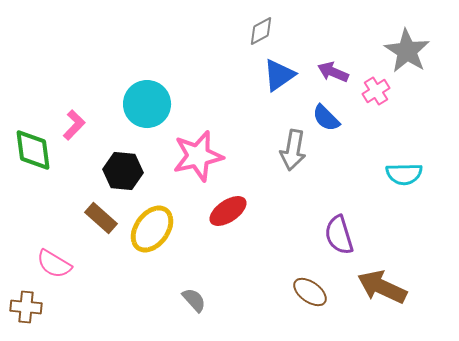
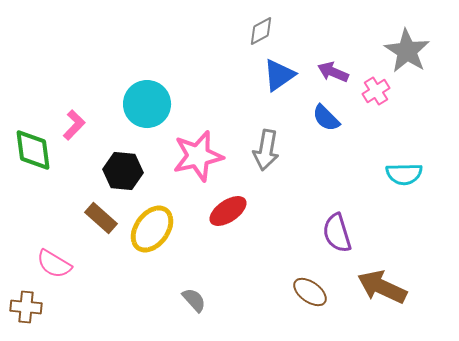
gray arrow: moved 27 px left
purple semicircle: moved 2 px left, 2 px up
